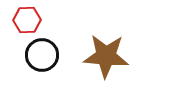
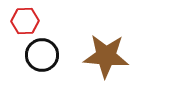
red hexagon: moved 2 px left, 1 px down
